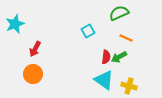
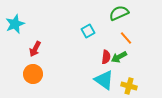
orange line: rotated 24 degrees clockwise
